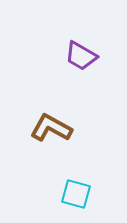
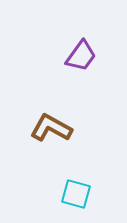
purple trapezoid: rotated 84 degrees counterclockwise
